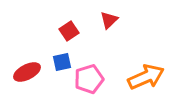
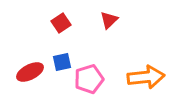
red square: moved 8 px left, 8 px up
red ellipse: moved 3 px right
orange arrow: rotated 18 degrees clockwise
